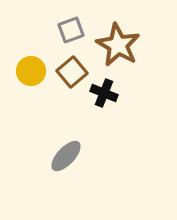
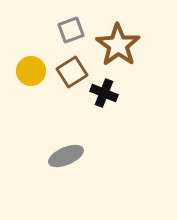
brown star: rotated 6 degrees clockwise
brown square: rotated 8 degrees clockwise
gray ellipse: rotated 24 degrees clockwise
